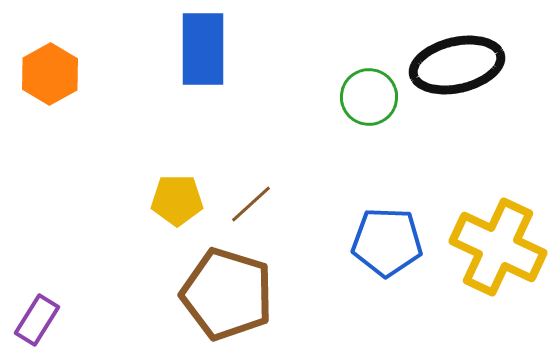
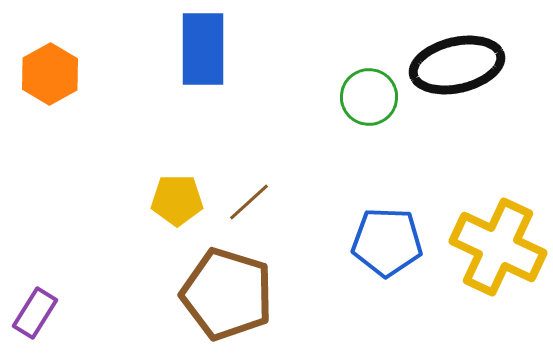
brown line: moved 2 px left, 2 px up
purple rectangle: moved 2 px left, 7 px up
